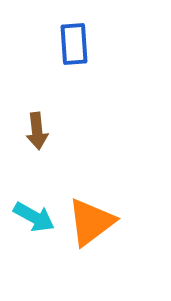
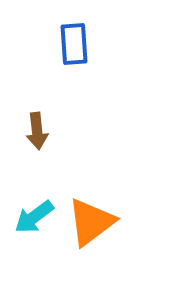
cyan arrow: rotated 114 degrees clockwise
